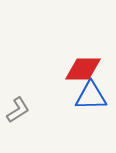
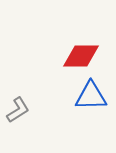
red diamond: moved 2 px left, 13 px up
